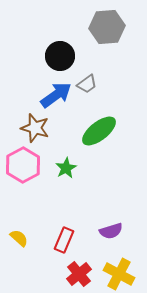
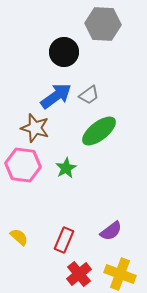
gray hexagon: moved 4 px left, 3 px up; rotated 8 degrees clockwise
black circle: moved 4 px right, 4 px up
gray trapezoid: moved 2 px right, 11 px down
blue arrow: moved 1 px down
pink hexagon: rotated 24 degrees counterclockwise
purple semicircle: rotated 20 degrees counterclockwise
yellow semicircle: moved 1 px up
yellow cross: moved 1 px right; rotated 8 degrees counterclockwise
